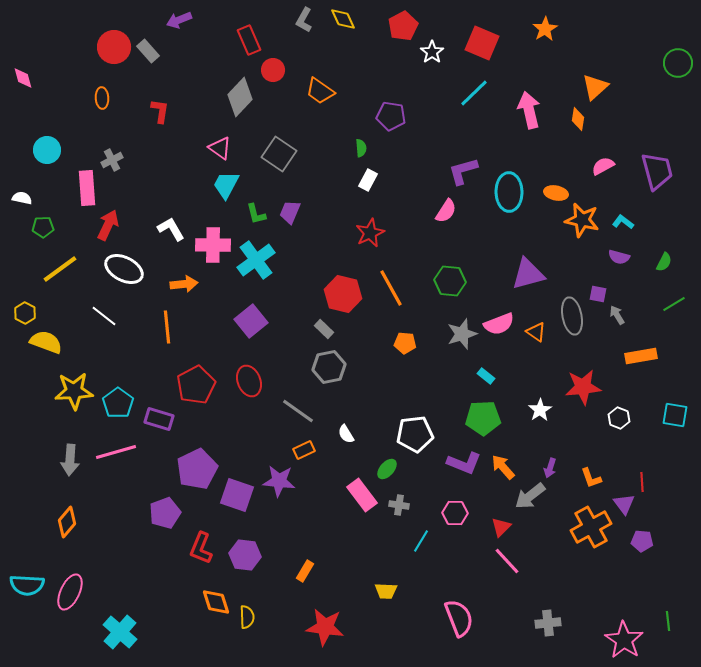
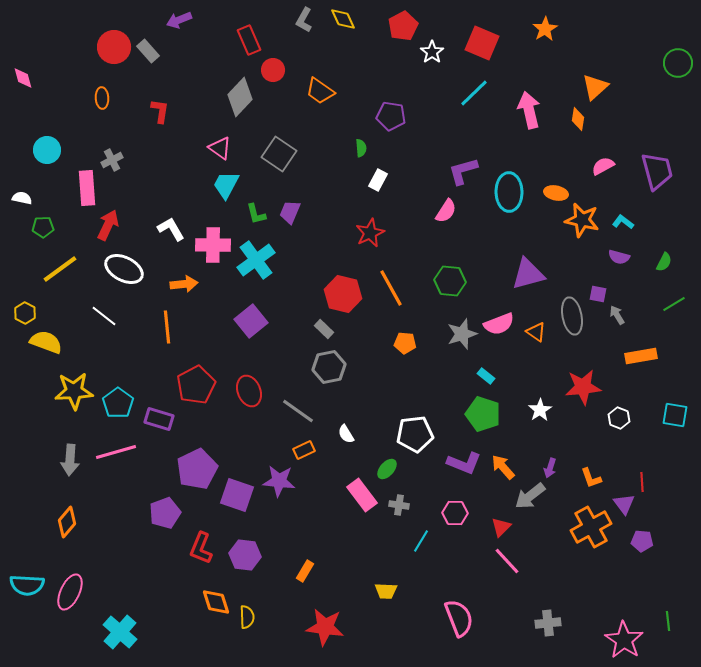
white rectangle at (368, 180): moved 10 px right
red ellipse at (249, 381): moved 10 px down
green pentagon at (483, 418): moved 4 px up; rotated 20 degrees clockwise
